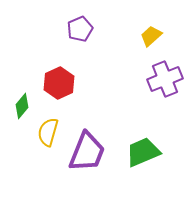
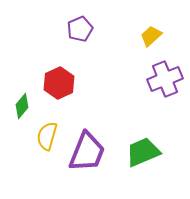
yellow semicircle: moved 1 px left, 4 px down
